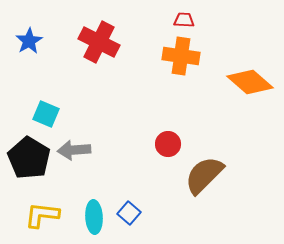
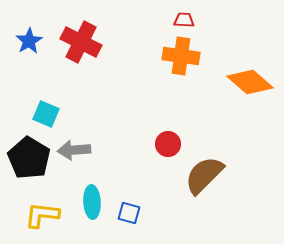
red cross: moved 18 px left
blue square: rotated 25 degrees counterclockwise
cyan ellipse: moved 2 px left, 15 px up
